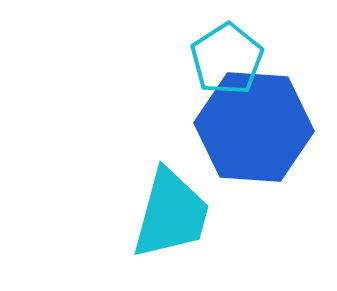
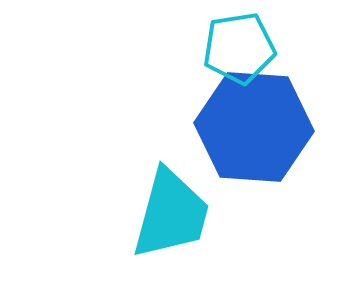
cyan pentagon: moved 12 px right, 11 px up; rotated 24 degrees clockwise
